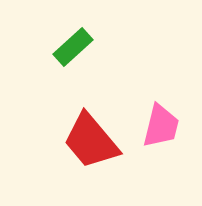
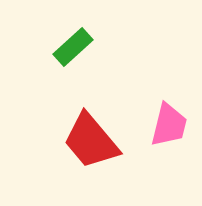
pink trapezoid: moved 8 px right, 1 px up
